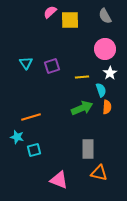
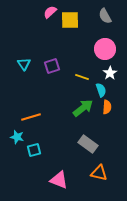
cyan triangle: moved 2 px left, 1 px down
yellow line: rotated 24 degrees clockwise
green arrow: moved 1 px right; rotated 15 degrees counterclockwise
gray rectangle: moved 5 px up; rotated 54 degrees counterclockwise
